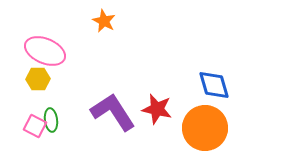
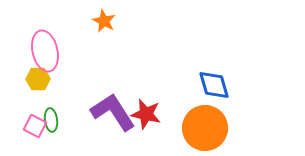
pink ellipse: rotated 54 degrees clockwise
red star: moved 11 px left, 5 px down
